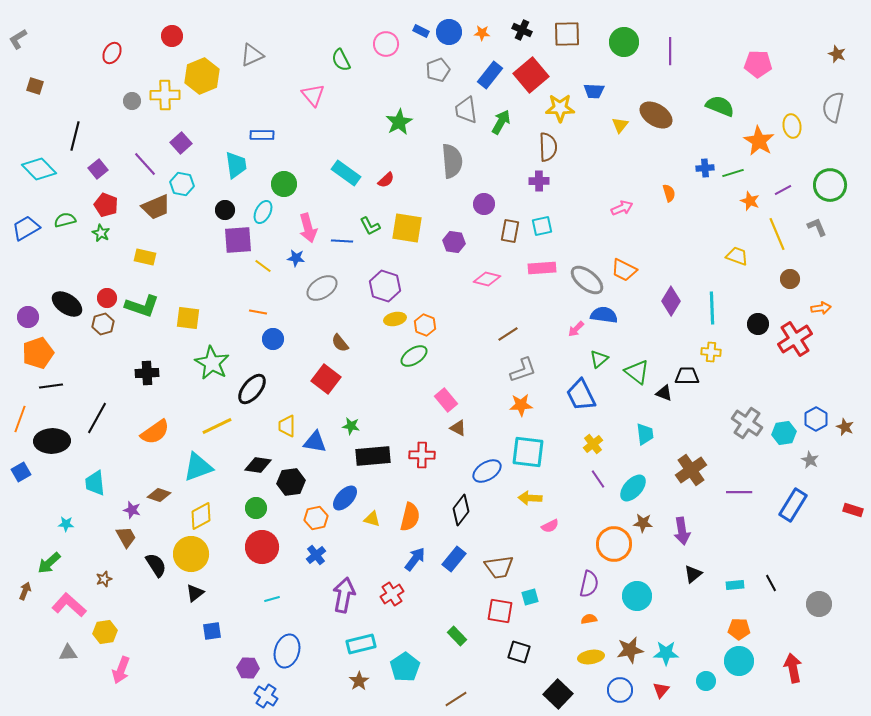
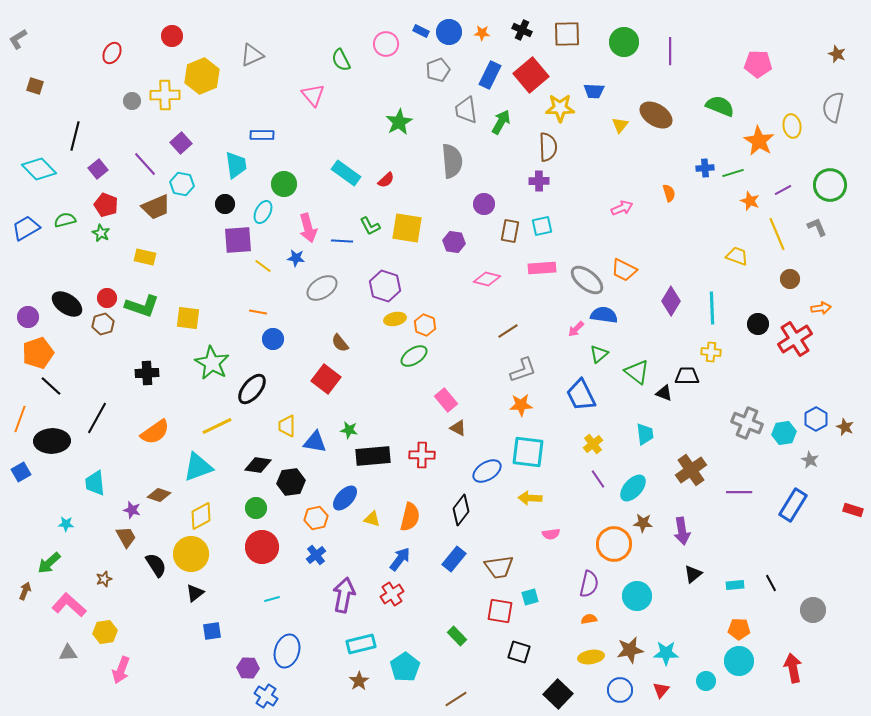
blue rectangle at (490, 75): rotated 12 degrees counterclockwise
black circle at (225, 210): moved 6 px up
brown line at (508, 334): moved 3 px up
green triangle at (599, 359): moved 5 px up
black line at (51, 386): rotated 50 degrees clockwise
gray cross at (747, 423): rotated 12 degrees counterclockwise
green star at (351, 426): moved 2 px left, 4 px down
pink semicircle at (550, 526): moved 1 px right, 8 px down; rotated 18 degrees clockwise
blue arrow at (415, 559): moved 15 px left
gray circle at (819, 604): moved 6 px left, 6 px down
